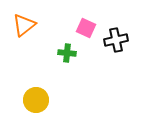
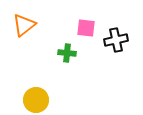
pink square: rotated 18 degrees counterclockwise
